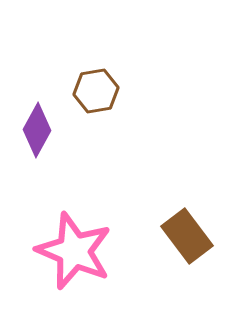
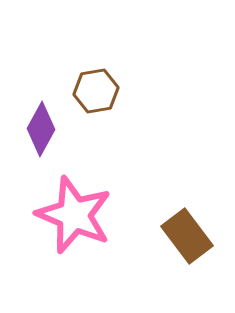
purple diamond: moved 4 px right, 1 px up
pink star: moved 36 px up
